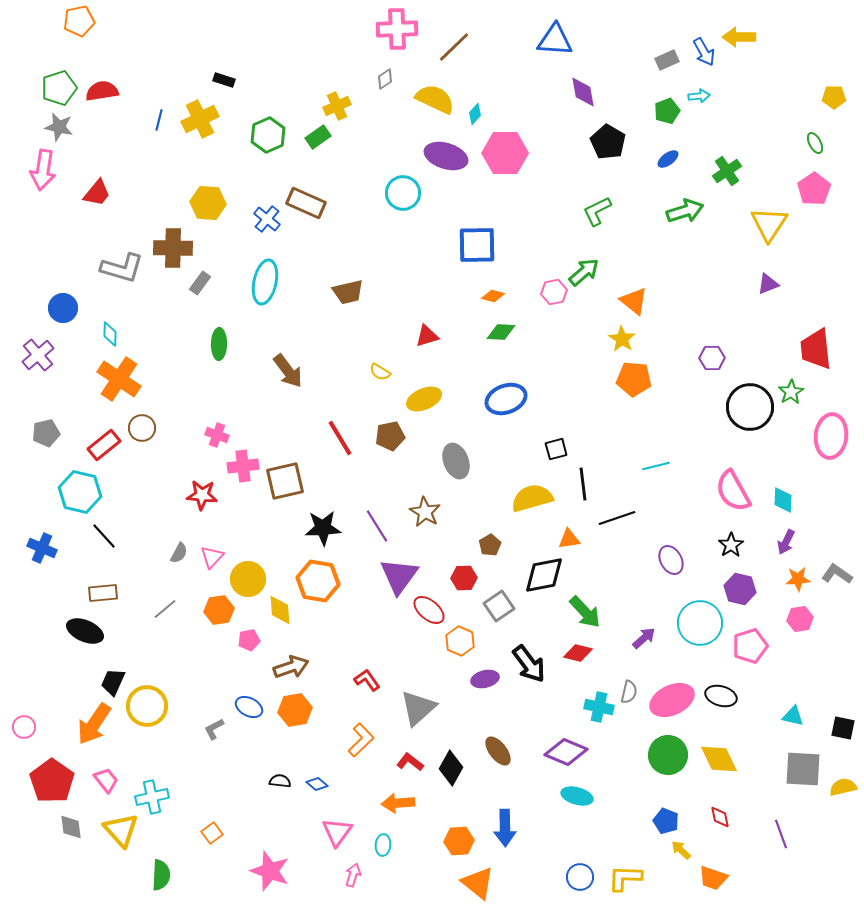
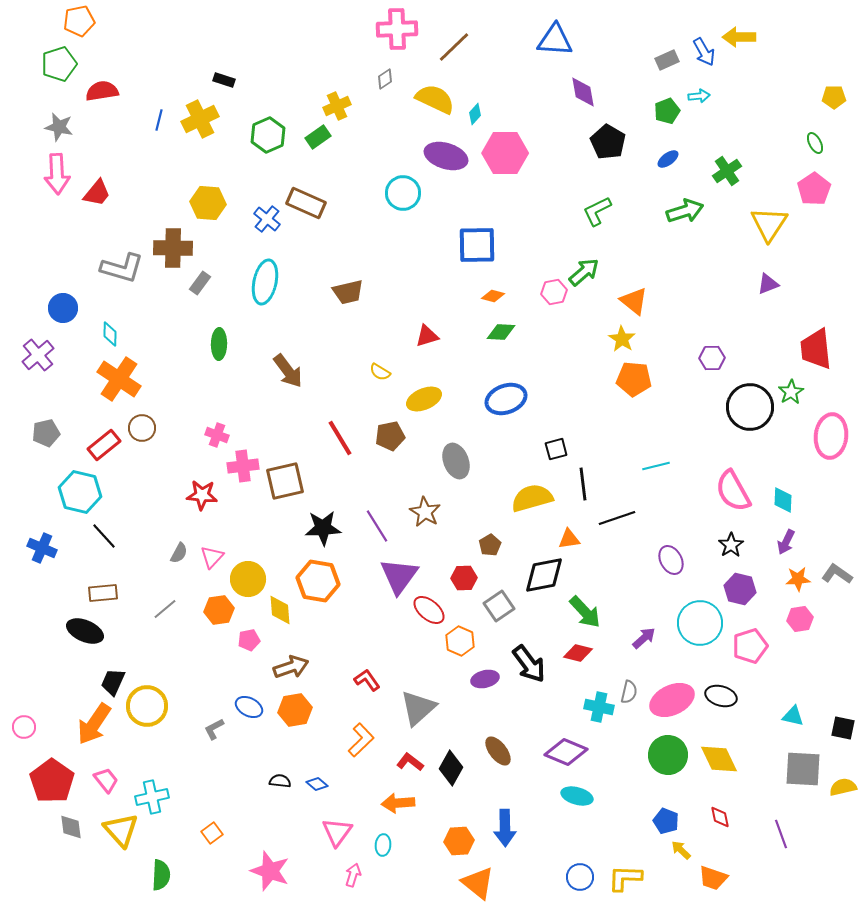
green pentagon at (59, 88): moved 24 px up
pink arrow at (43, 170): moved 14 px right, 4 px down; rotated 12 degrees counterclockwise
